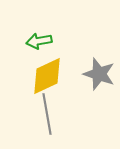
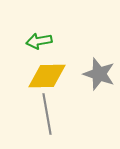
yellow diamond: rotated 24 degrees clockwise
